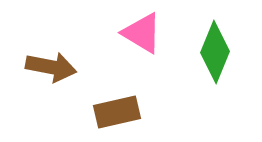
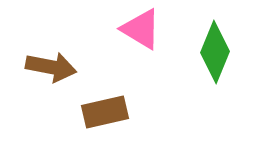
pink triangle: moved 1 px left, 4 px up
brown rectangle: moved 12 px left
